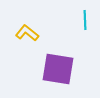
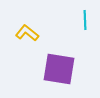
purple square: moved 1 px right
